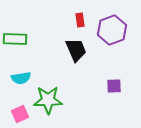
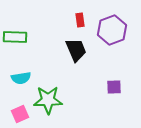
green rectangle: moved 2 px up
purple square: moved 1 px down
